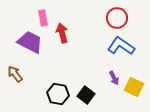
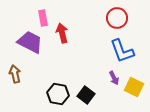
blue L-shape: moved 1 px right, 5 px down; rotated 144 degrees counterclockwise
brown arrow: rotated 24 degrees clockwise
